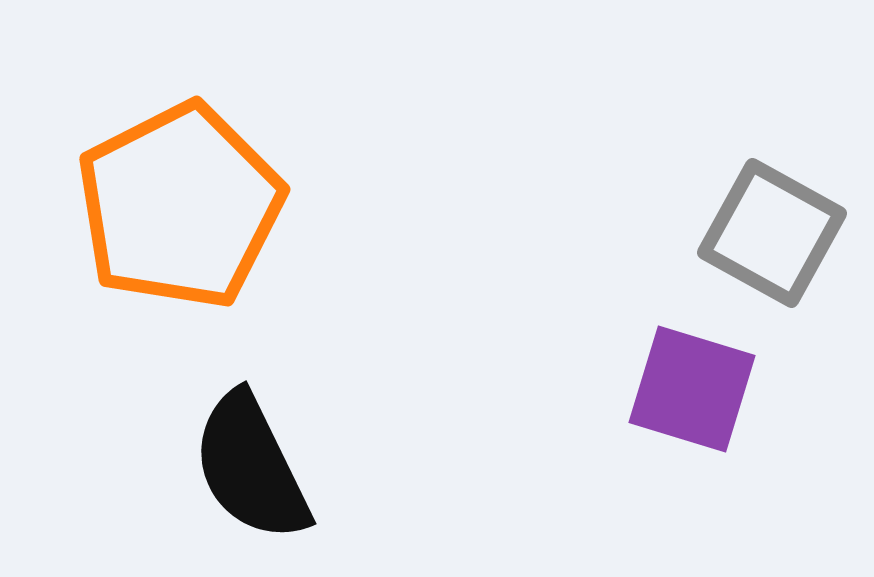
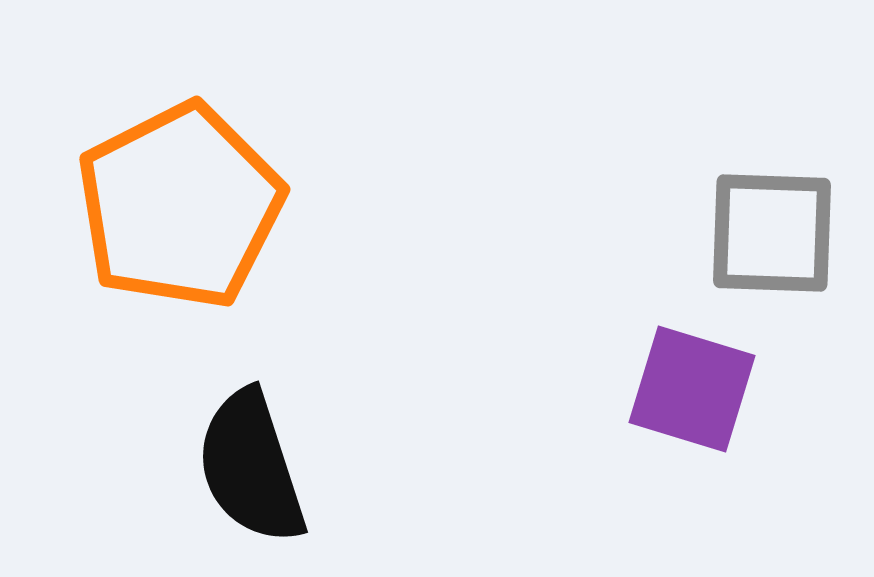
gray square: rotated 27 degrees counterclockwise
black semicircle: rotated 8 degrees clockwise
